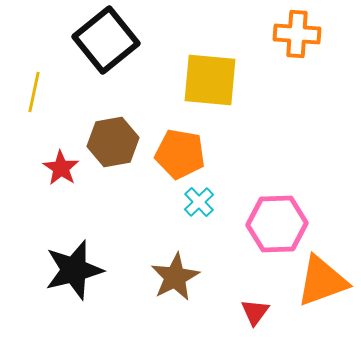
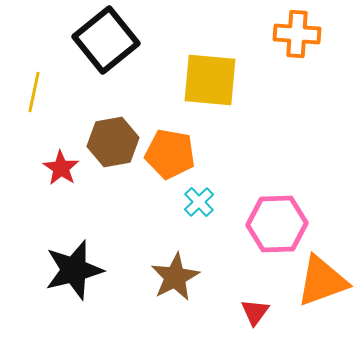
orange pentagon: moved 10 px left
